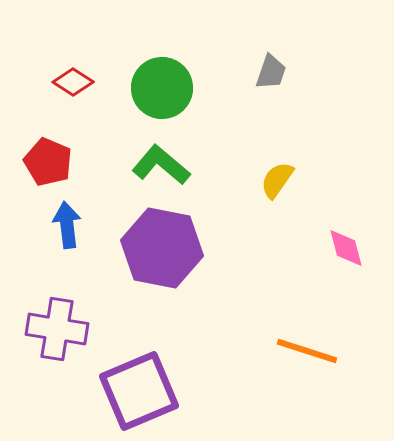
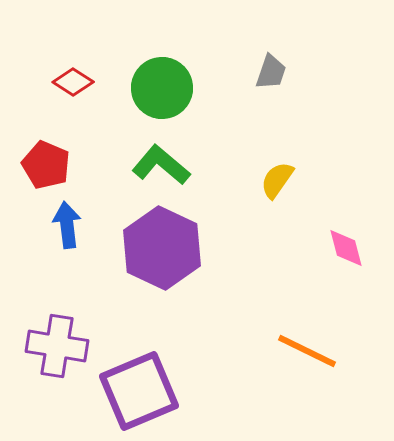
red pentagon: moved 2 px left, 3 px down
purple hexagon: rotated 14 degrees clockwise
purple cross: moved 17 px down
orange line: rotated 8 degrees clockwise
